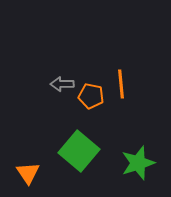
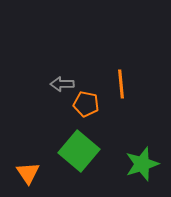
orange pentagon: moved 5 px left, 8 px down
green star: moved 4 px right, 1 px down
